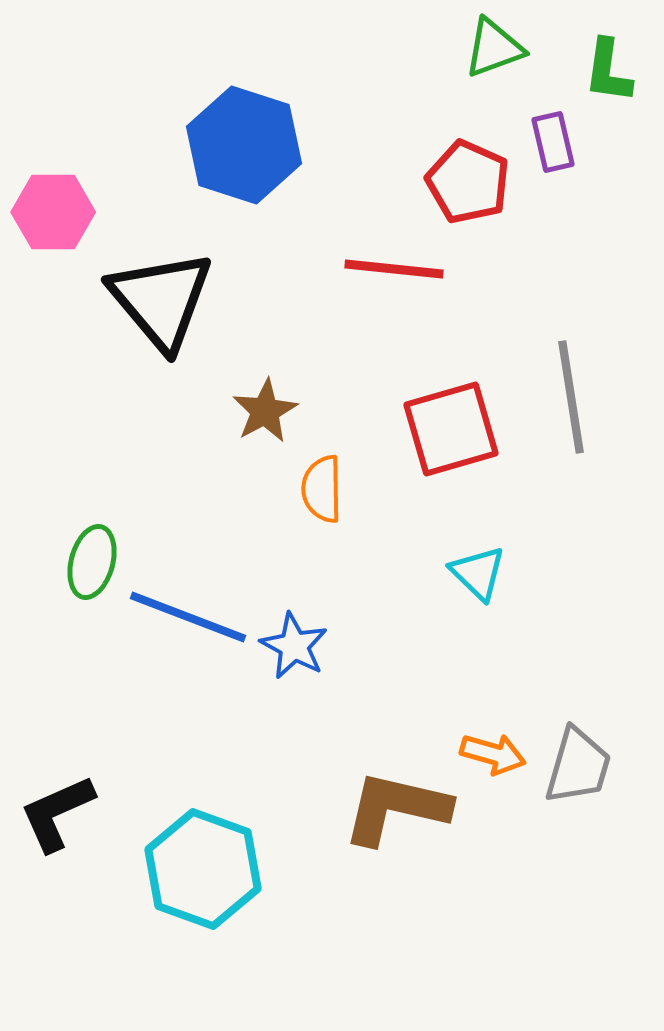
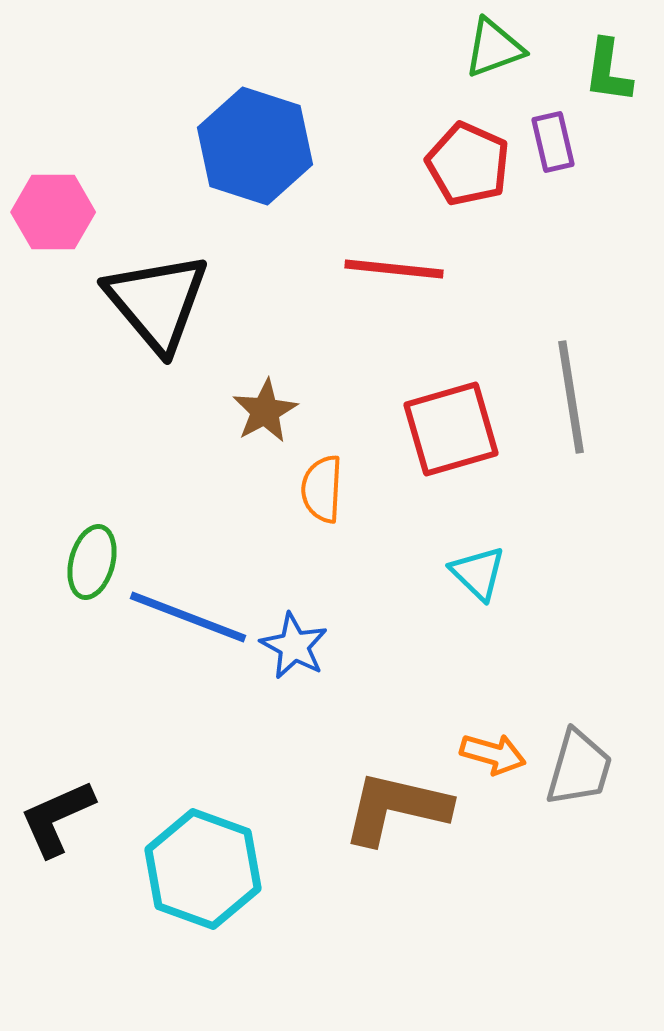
blue hexagon: moved 11 px right, 1 px down
red pentagon: moved 18 px up
black triangle: moved 4 px left, 2 px down
orange semicircle: rotated 4 degrees clockwise
gray trapezoid: moved 1 px right, 2 px down
black L-shape: moved 5 px down
